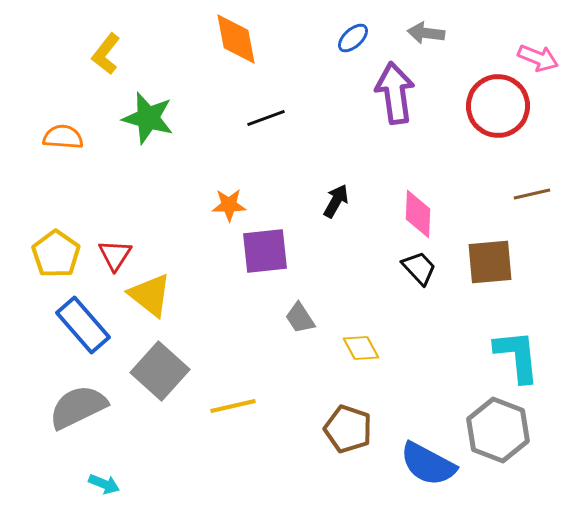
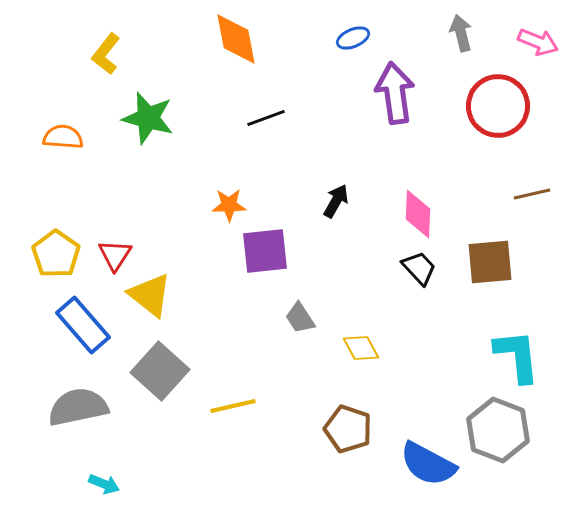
gray arrow: moved 35 px right; rotated 69 degrees clockwise
blue ellipse: rotated 20 degrees clockwise
pink arrow: moved 16 px up
gray semicircle: rotated 14 degrees clockwise
